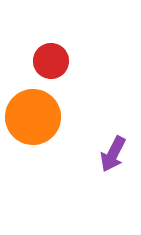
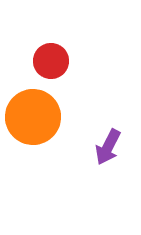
purple arrow: moved 5 px left, 7 px up
